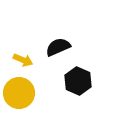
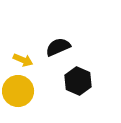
yellow circle: moved 1 px left, 2 px up
